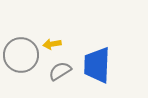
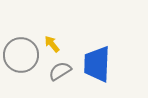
yellow arrow: rotated 60 degrees clockwise
blue trapezoid: moved 1 px up
